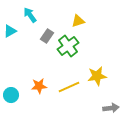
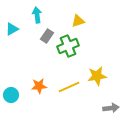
cyan arrow: moved 7 px right; rotated 28 degrees clockwise
cyan triangle: moved 2 px right, 2 px up
green cross: rotated 15 degrees clockwise
